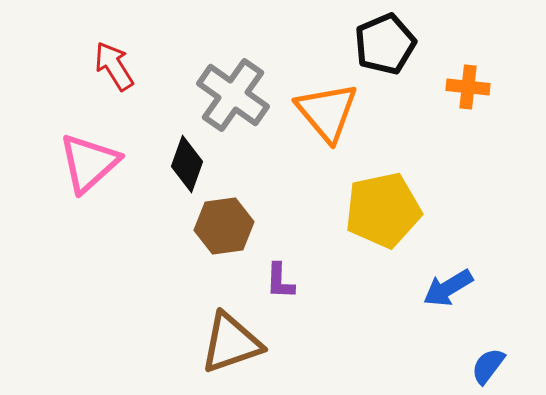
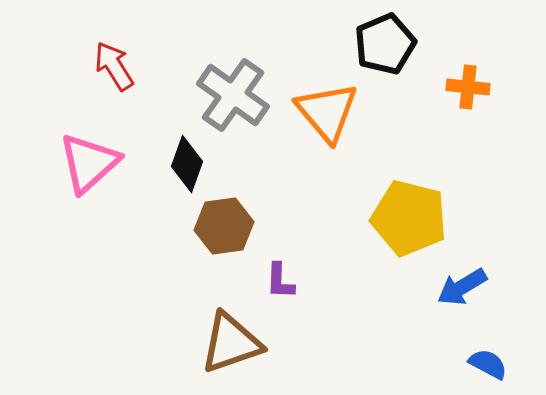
yellow pentagon: moved 26 px right, 8 px down; rotated 26 degrees clockwise
blue arrow: moved 14 px right, 1 px up
blue semicircle: moved 2 px up; rotated 81 degrees clockwise
